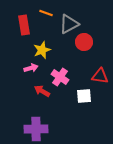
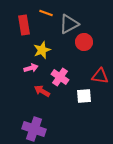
purple cross: moved 2 px left; rotated 20 degrees clockwise
